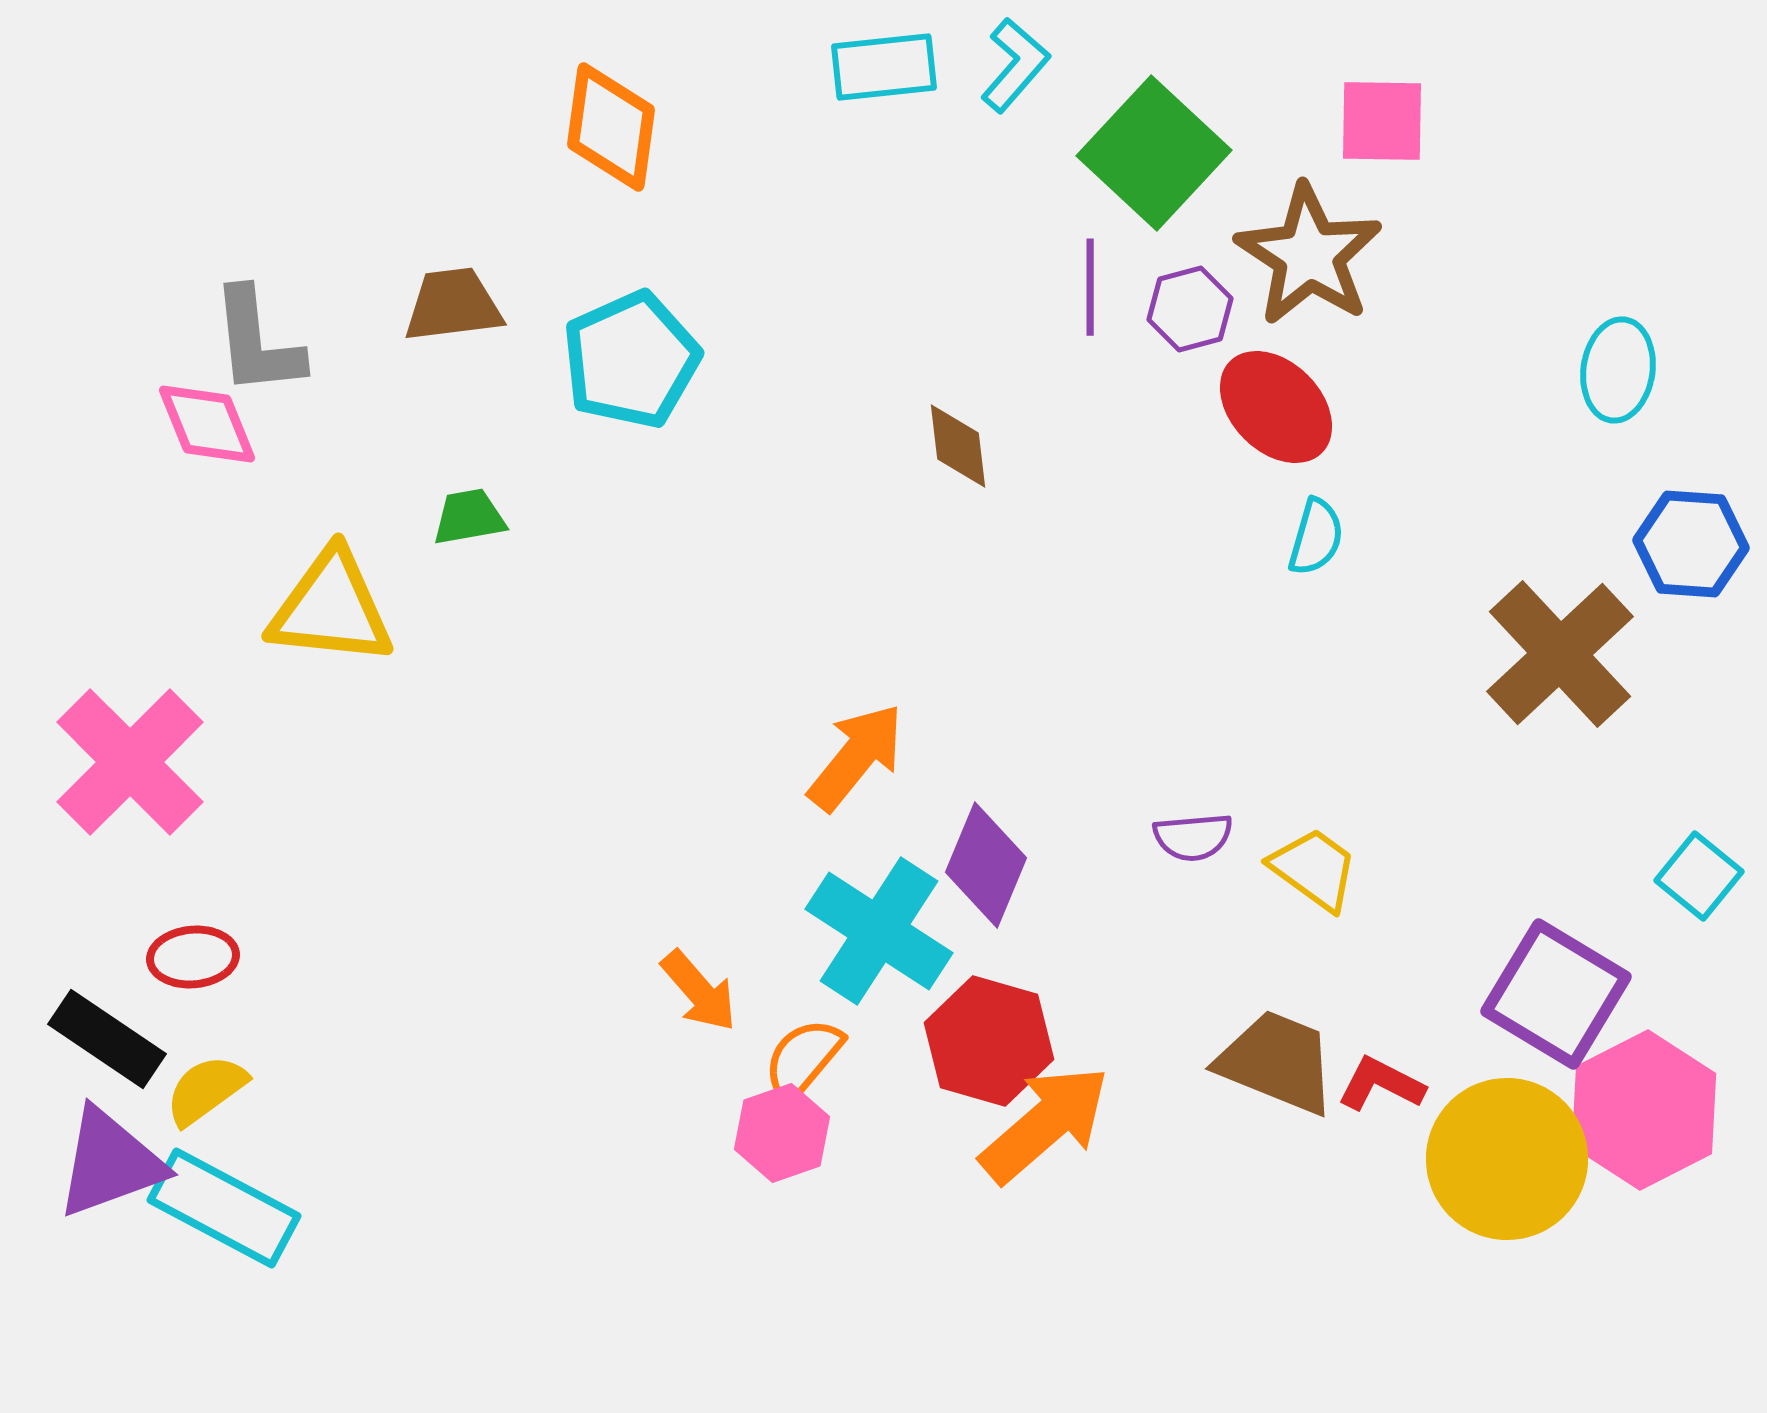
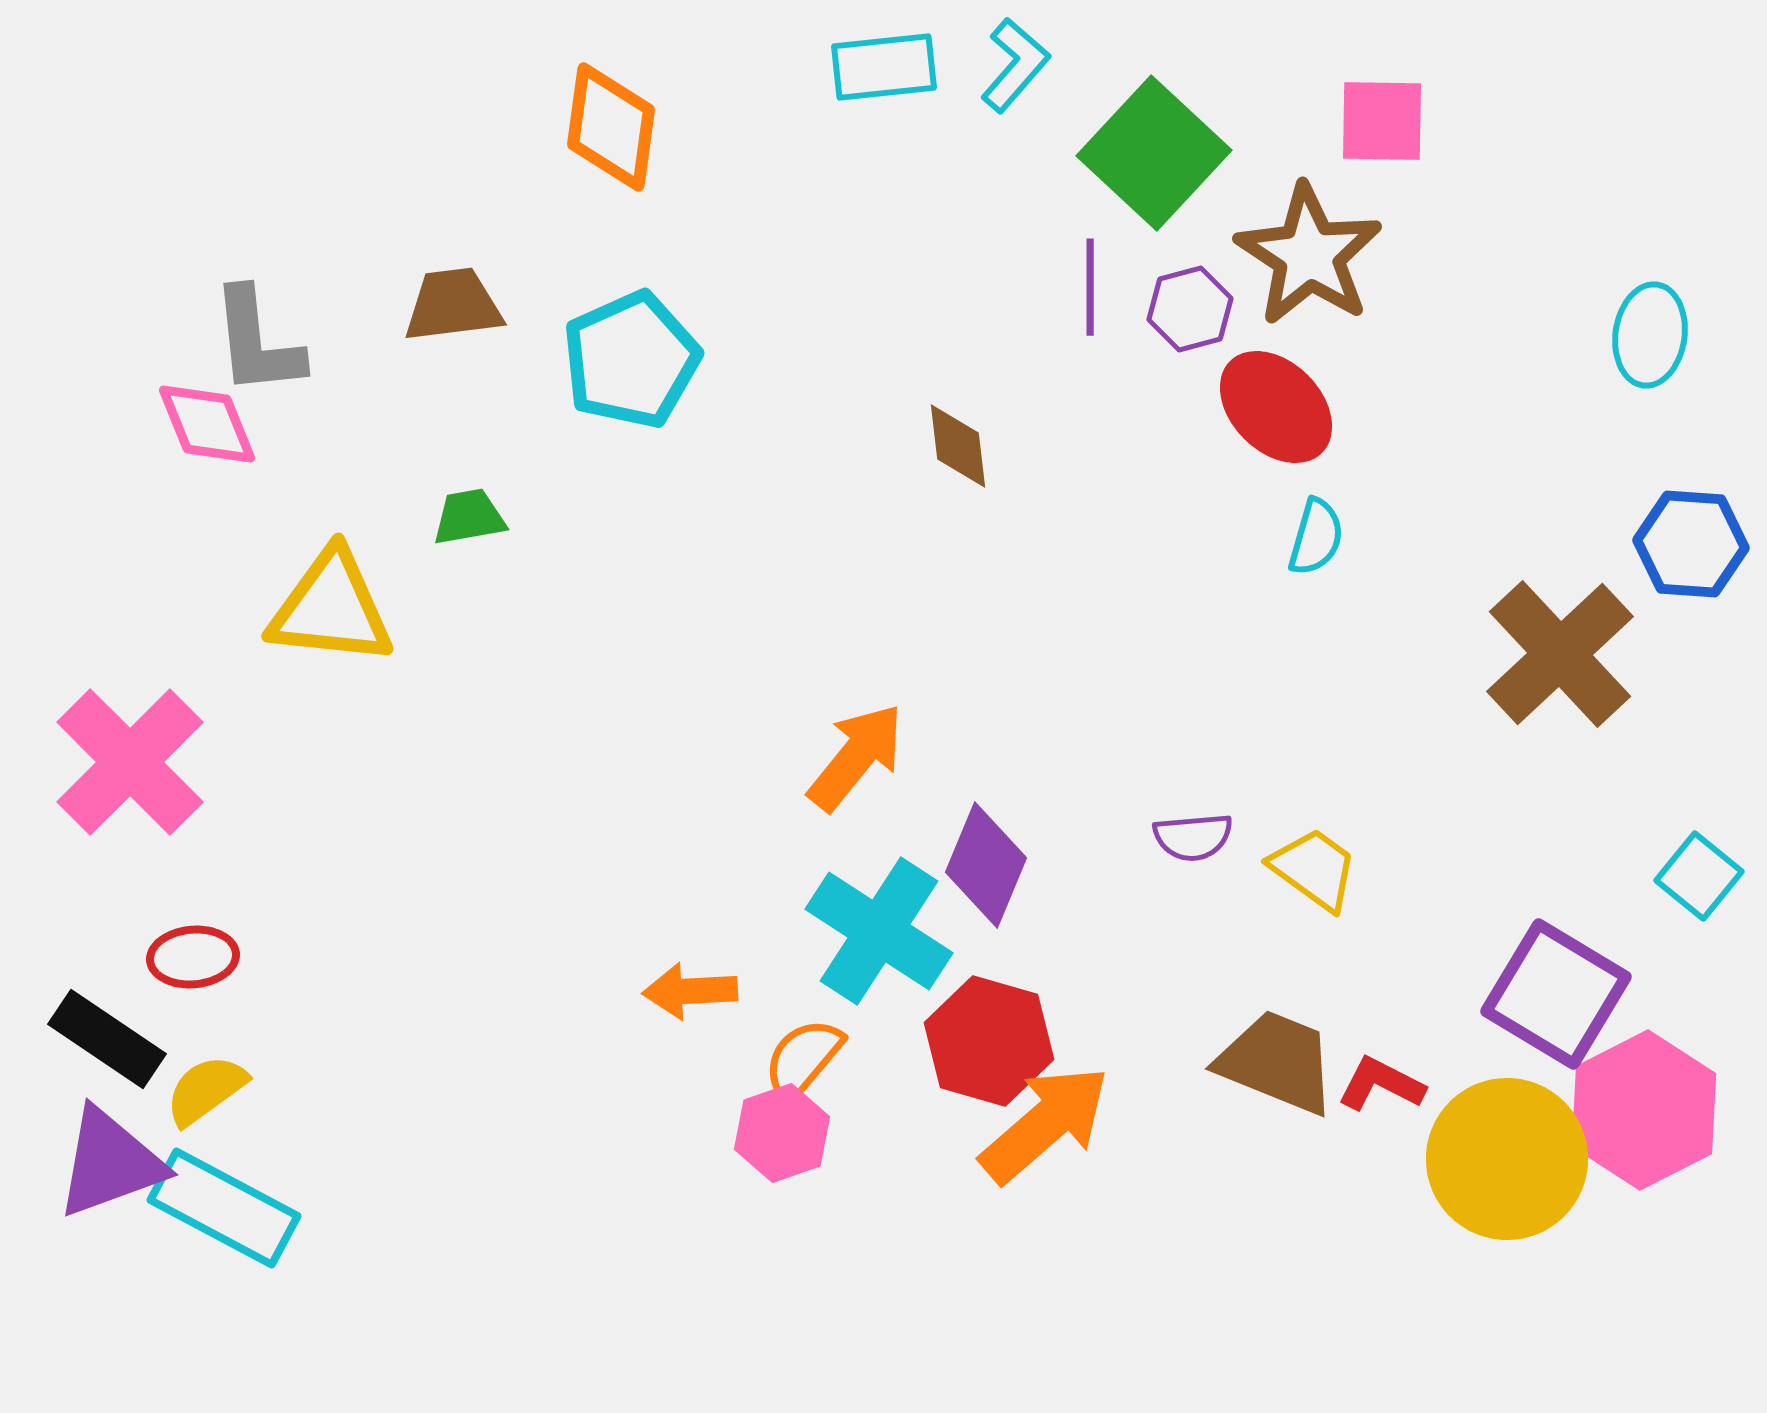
cyan ellipse at (1618, 370): moved 32 px right, 35 px up
orange arrow at (699, 991): moved 9 px left; rotated 128 degrees clockwise
